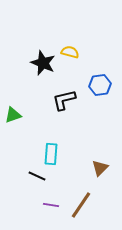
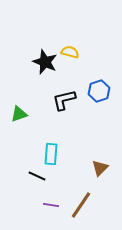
black star: moved 2 px right, 1 px up
blue hexagon: moved 1 px left, 6 px down; rotated 10 degrees counterclockwise
green triangle: moved 6 px right, 1 px up
